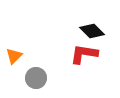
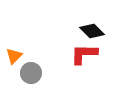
red L-shape: rotated 8 degrees counterclockwise
gray circle: moved 5 px left, 5 px up
